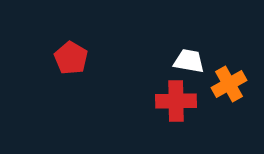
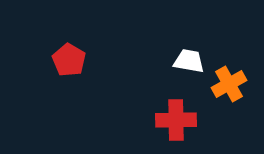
red pentagon: moved 2 px left, 2 px down
red cross: moved 19 px down
